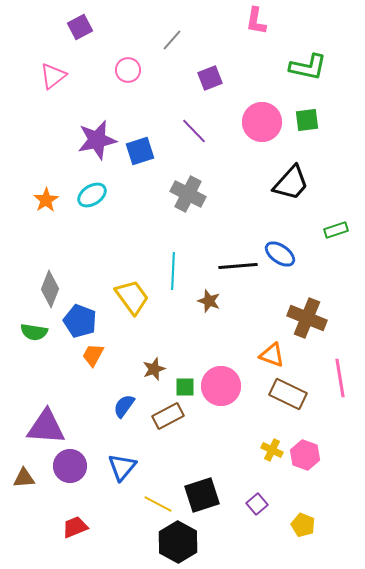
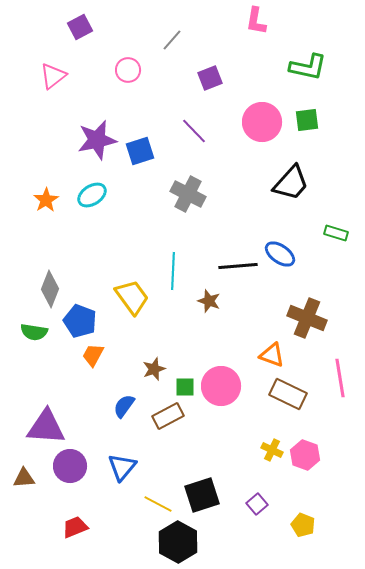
green rectangle at (336, 230): moved 3 px down; rotated 35 degrees clockwise
